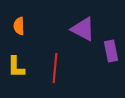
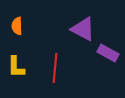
orange semicircle: moved 2 px left
purple rectangle: moved 3 px left, 2 px down; rotated 50 degrees counterclockwise
